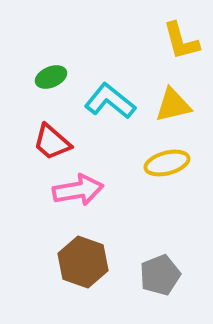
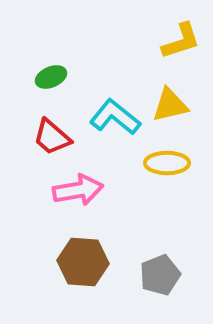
yellow L-shape: rotated 93 degrees counterclockwise
cyan L-shape: moved 5 px right, 16 px down
yellow triangle: moved 3 px left
red trapezoid: moved 5 px up
yellow ellipse: rotated 15 degrees clockwise
brown hexagon: rotated 15 degrees counterclockwise
